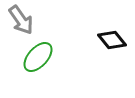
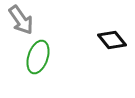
green ellipse: rotated 24 degrees counterclockwise
